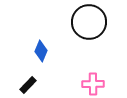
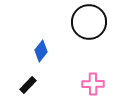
blue diamond: rotated 15 degrees clockwise
